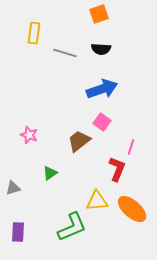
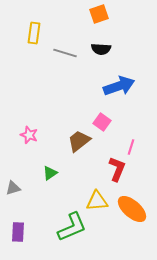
blue arrow: moved 17 px right, 3 px up
